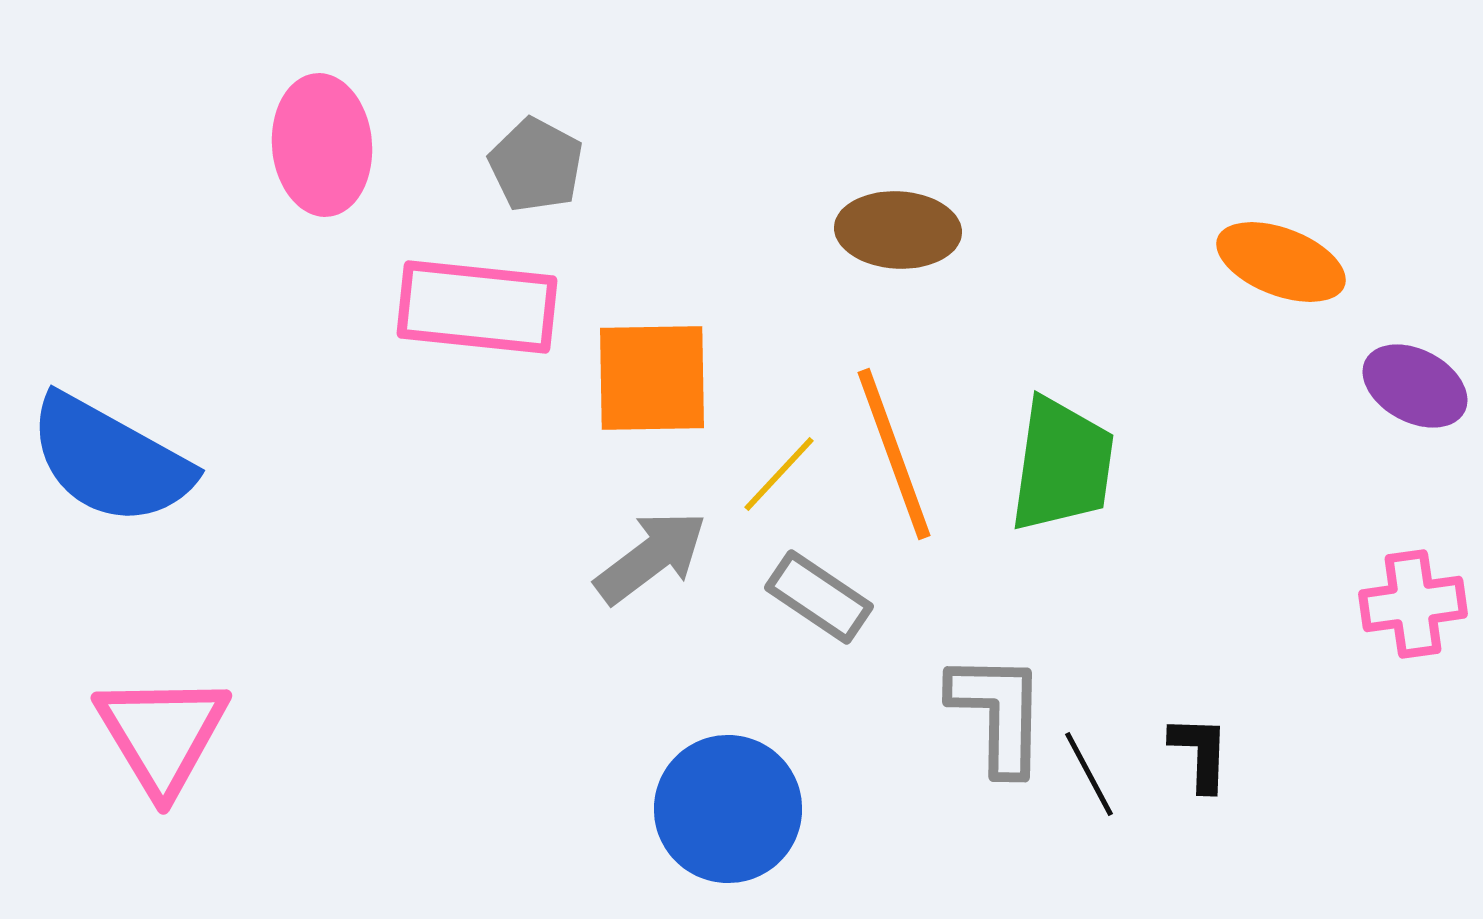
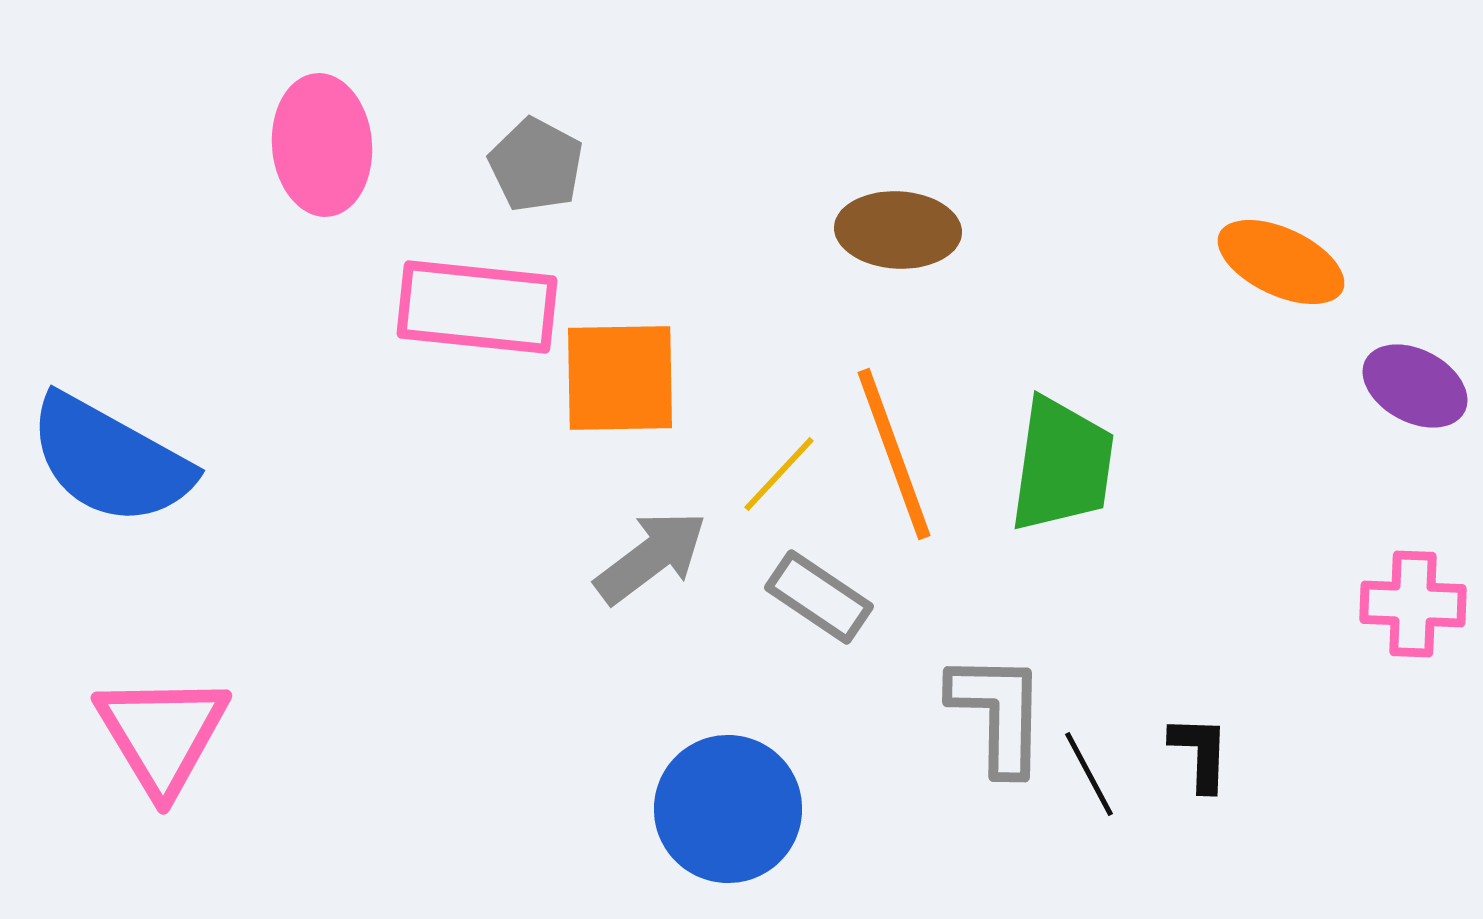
orange ellipse: rotated 4 degrees clockwise
orange square: moved 32 px left
pink cross: rotated 10 degrees clockwise
